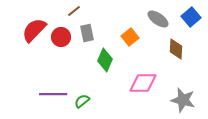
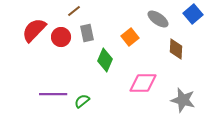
blue square: moved 2 px right, 3 px up
